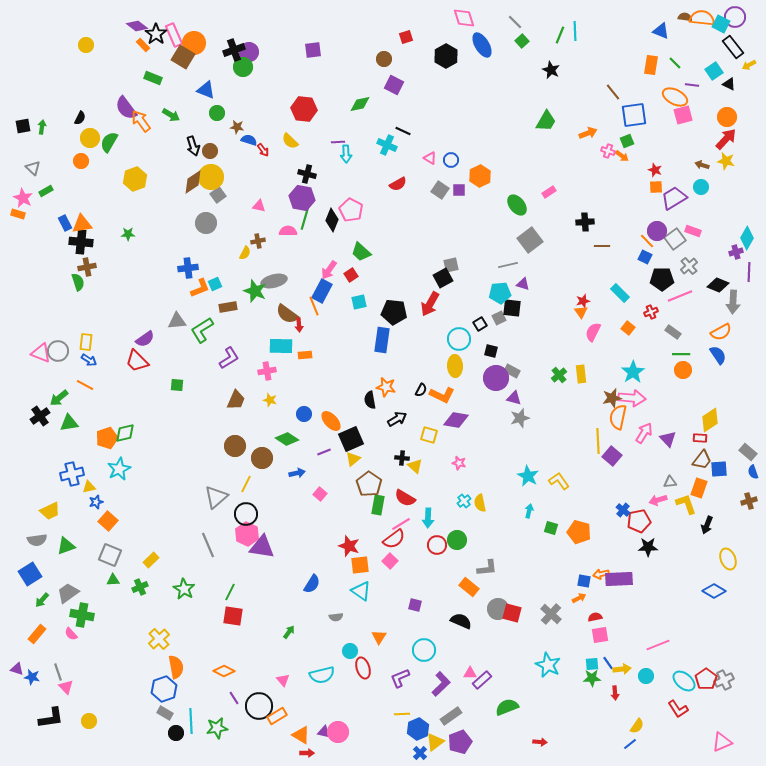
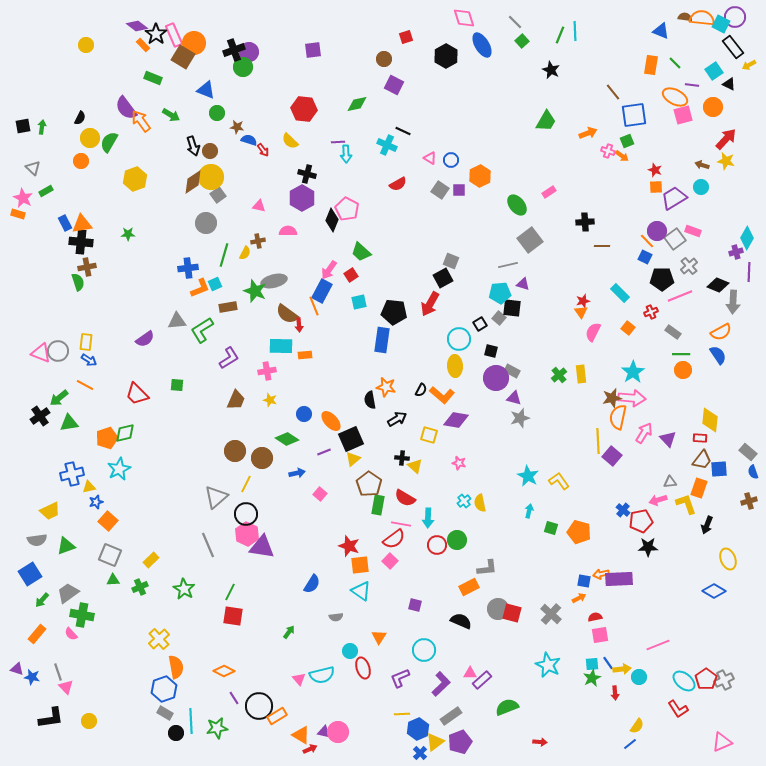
green diamond at (360, 104): moved 3 px left
orange circle at (727, 117): moved 14 px left, 10 px up
purple hexagon at (302, 198): rotated 20 degrees clockwise
pink pentagon at (351, 210): moved 4 px left, 1 px up
green line at (305, 218): moved 81 px left, 37 px down
gray square at (451, 265): moved 4 px up; rotated 35 degrees clockwise
gray square at (499, 318): rotated 24 degrees counterclockwise
red trapezoid at (137, 361): moved 33 px down
orange L-shape at (442, 395): rotated 15 degrees clockwise
yellow diamond at (710, 420): rotated 50 degrees counterclockwise
brown circle at (235, 446): moved 5 px down
red pentagon at (639, 521): moved 2 px right
pink line at (401, 524): rotated 42 degrees clockwise
orange rectangle at (469, 587): rotated 66 degrees counterclockwise
cyan circle at (646, 676): moved 7 px left, 1 px down
green star at (592, 678): rotated 24 degrees counterclockwise
pink triangle at (283, 680): moved 16 px right, 1 px up
red arrow at (307, 753): moved 3 px right, 4 px up; rotated 24 degrees counterclockwise
